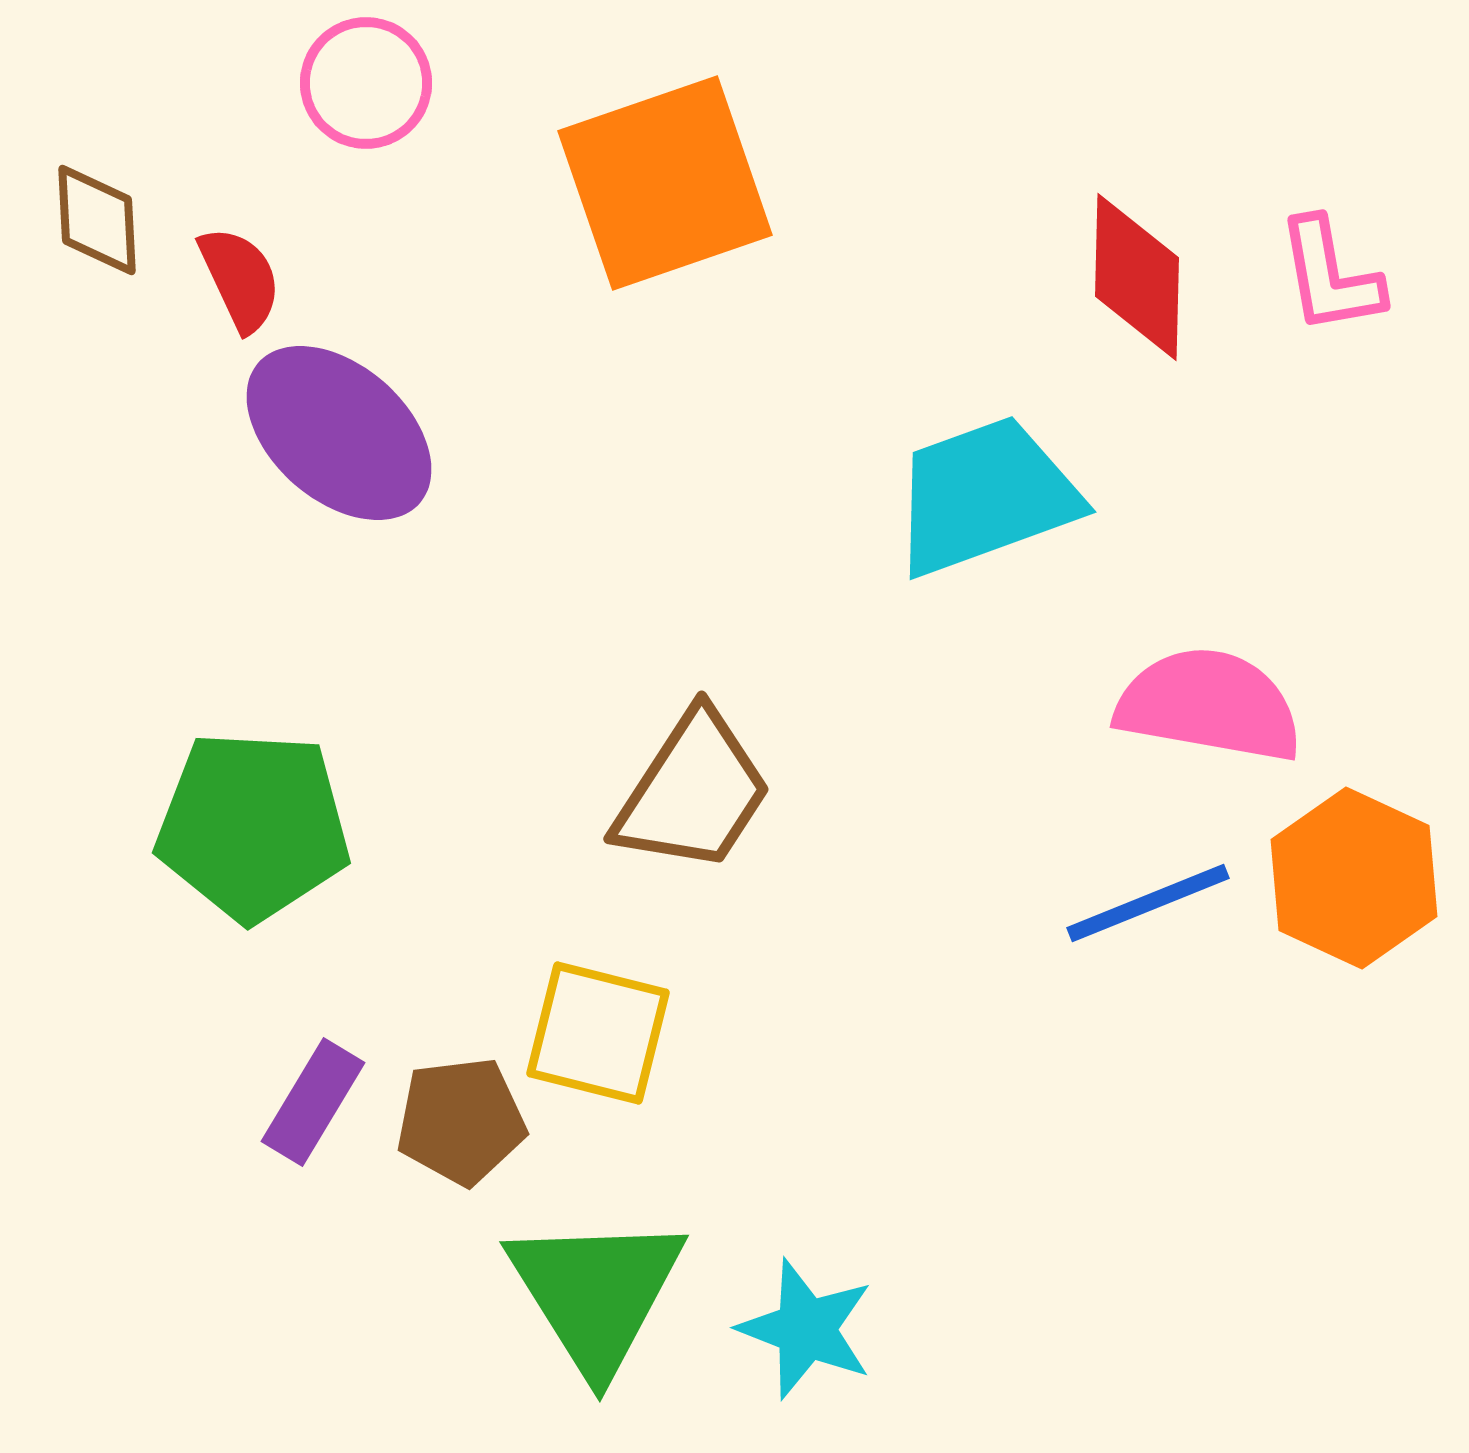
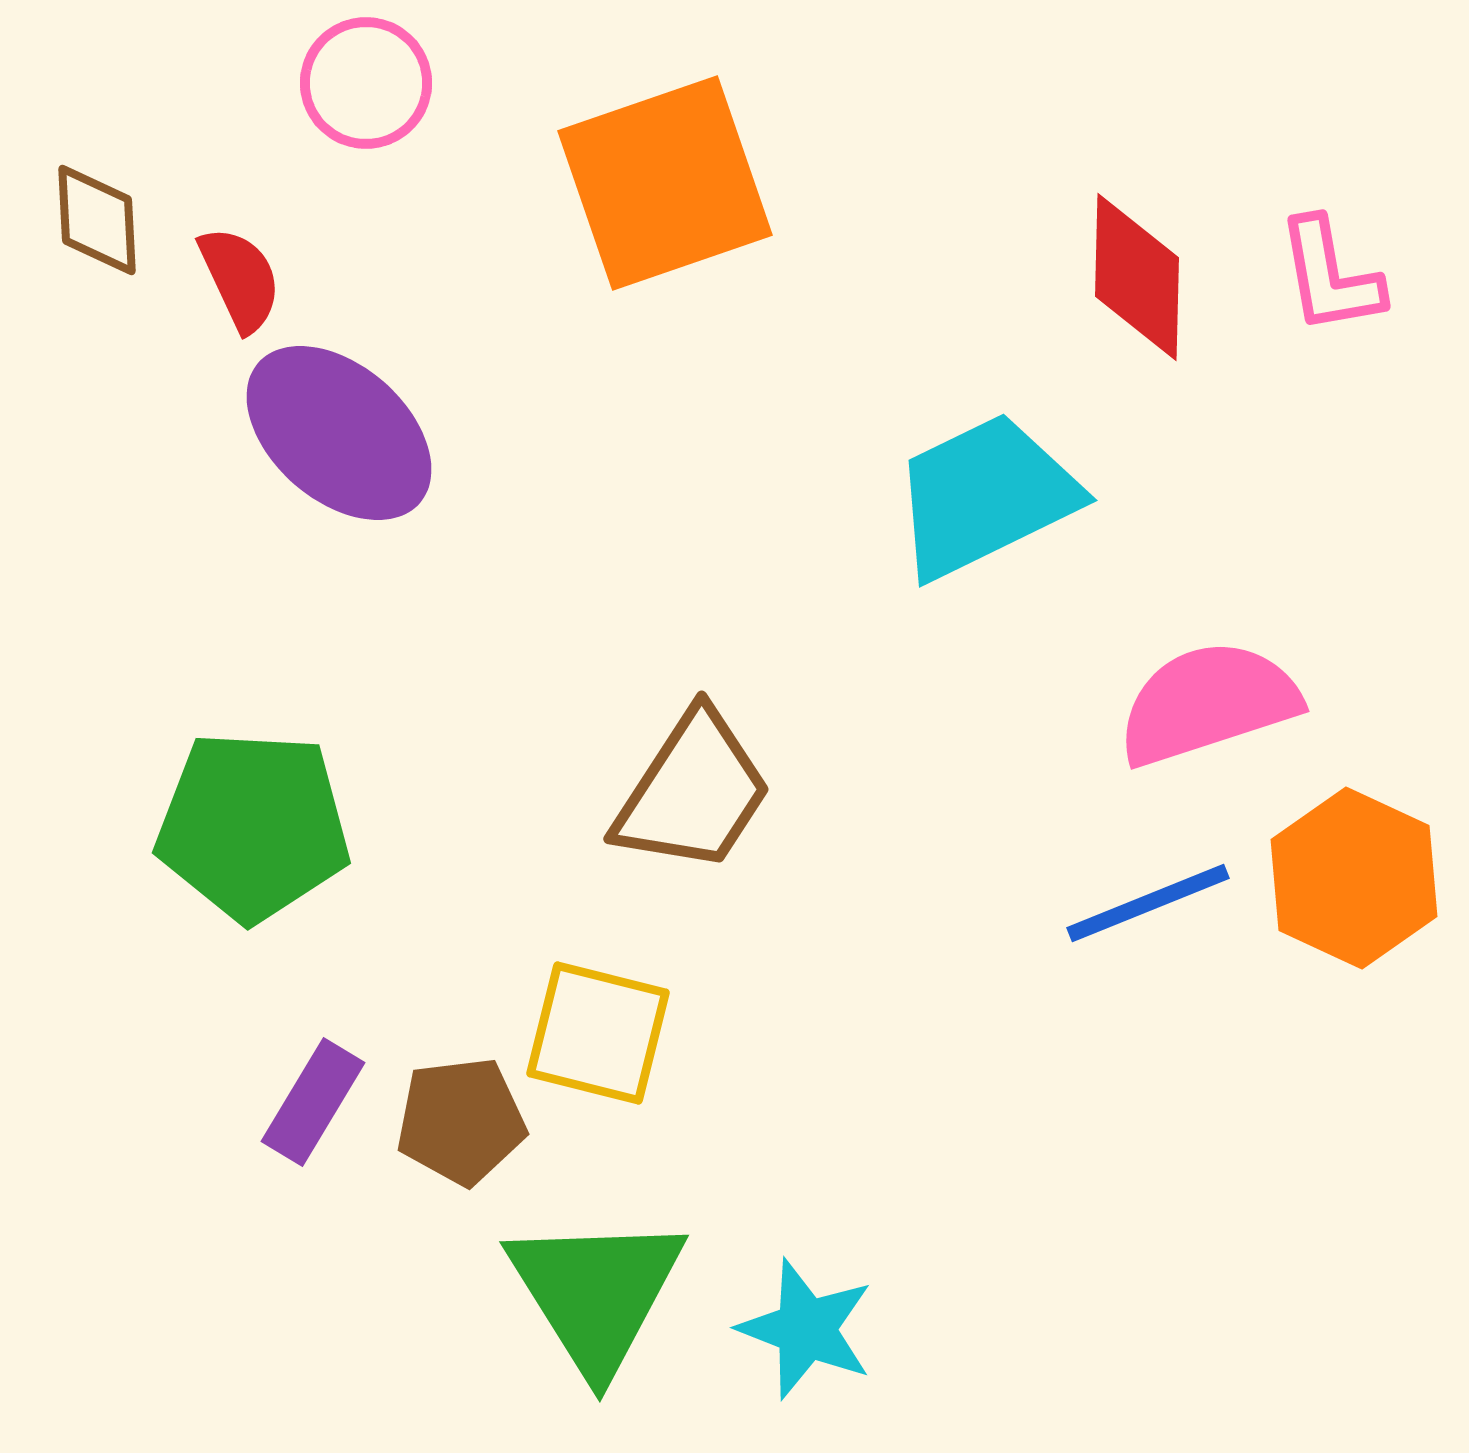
cyan trapezoid: rotated 6 degrees counterclockwise
pink semicircle: moved 1 px left, 2 px up; rotated 28 degrees counterclockwise
